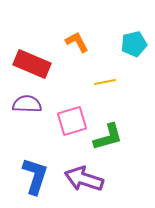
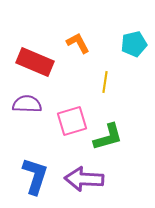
orange L-shape: moved 1 px right, 1 px down
red rectangle: moved 3 px right, 2 px up
yellow line: rotated 70 degrees counterclockwise
purple arrow: rotated 15 degrees counterclockwise
